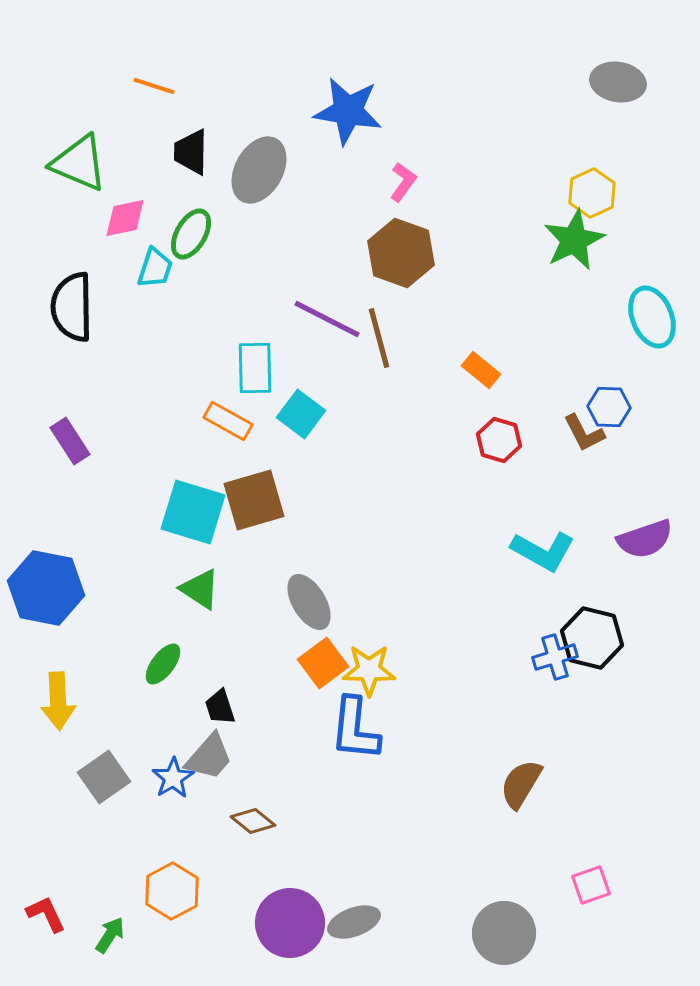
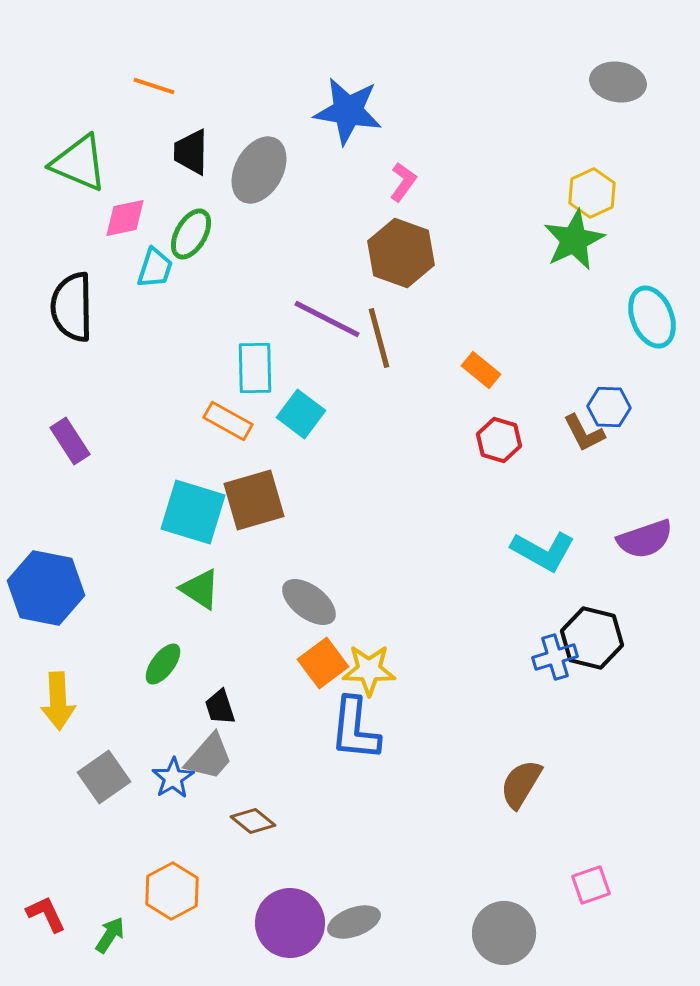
gray ellipse at (309, 602): rotated 22 degrees counterclockwise
